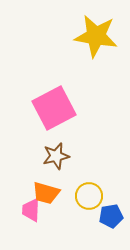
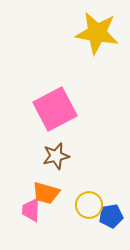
yellow star: moved 1 px right, 3 px up
pink square: moved 1 px right, 1 px down
yellow circle: moved 9 px down
